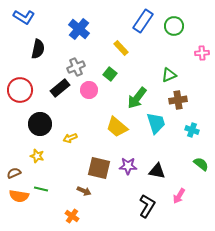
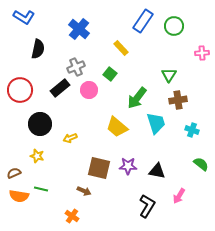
green triangle: rotated 35 degrees counterclockwise
